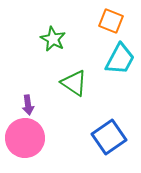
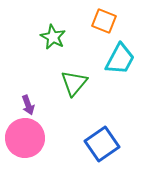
orange square: moved 7 px left
green star: moved 2 px up
green triangle: rotated 36 degrees clockwise
purple arrow: rotated 12 degrees counterclockwise
blue square: moved 7 px left, 7 px down
